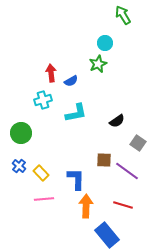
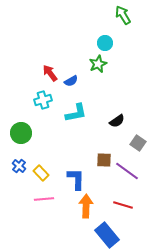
red arrow: moved 1 px left; rotated 30 degrees counterclockwise
